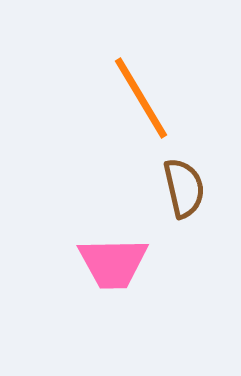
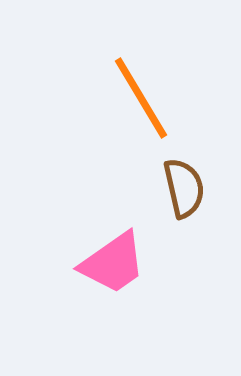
pink trapezoid: rotated 34 degrees counterclockwise
